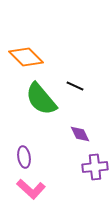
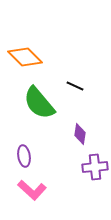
orange diamond: moved 1 px left
green semicircle: moved 2 px left, 4 px down
purple diamond: rotated 35 degrees clockwise
purple ellipse: moved 1 px up
pink L-shape: moved 1 px right, 1 px down
